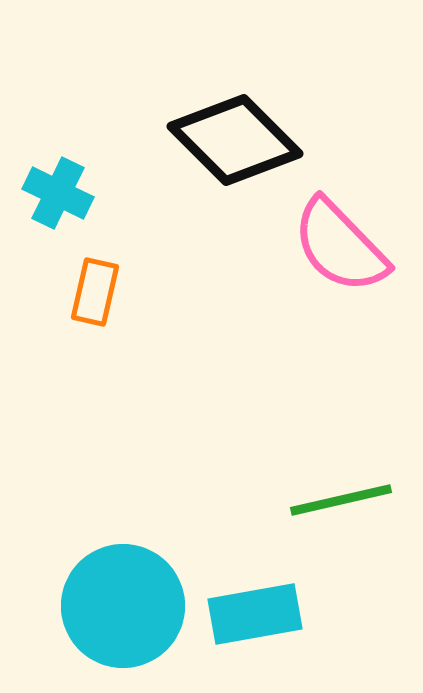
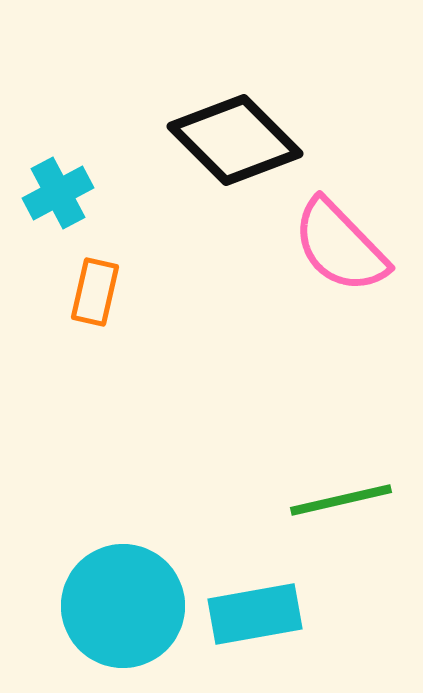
cyan cross: rotated 36 degrees clockwise
